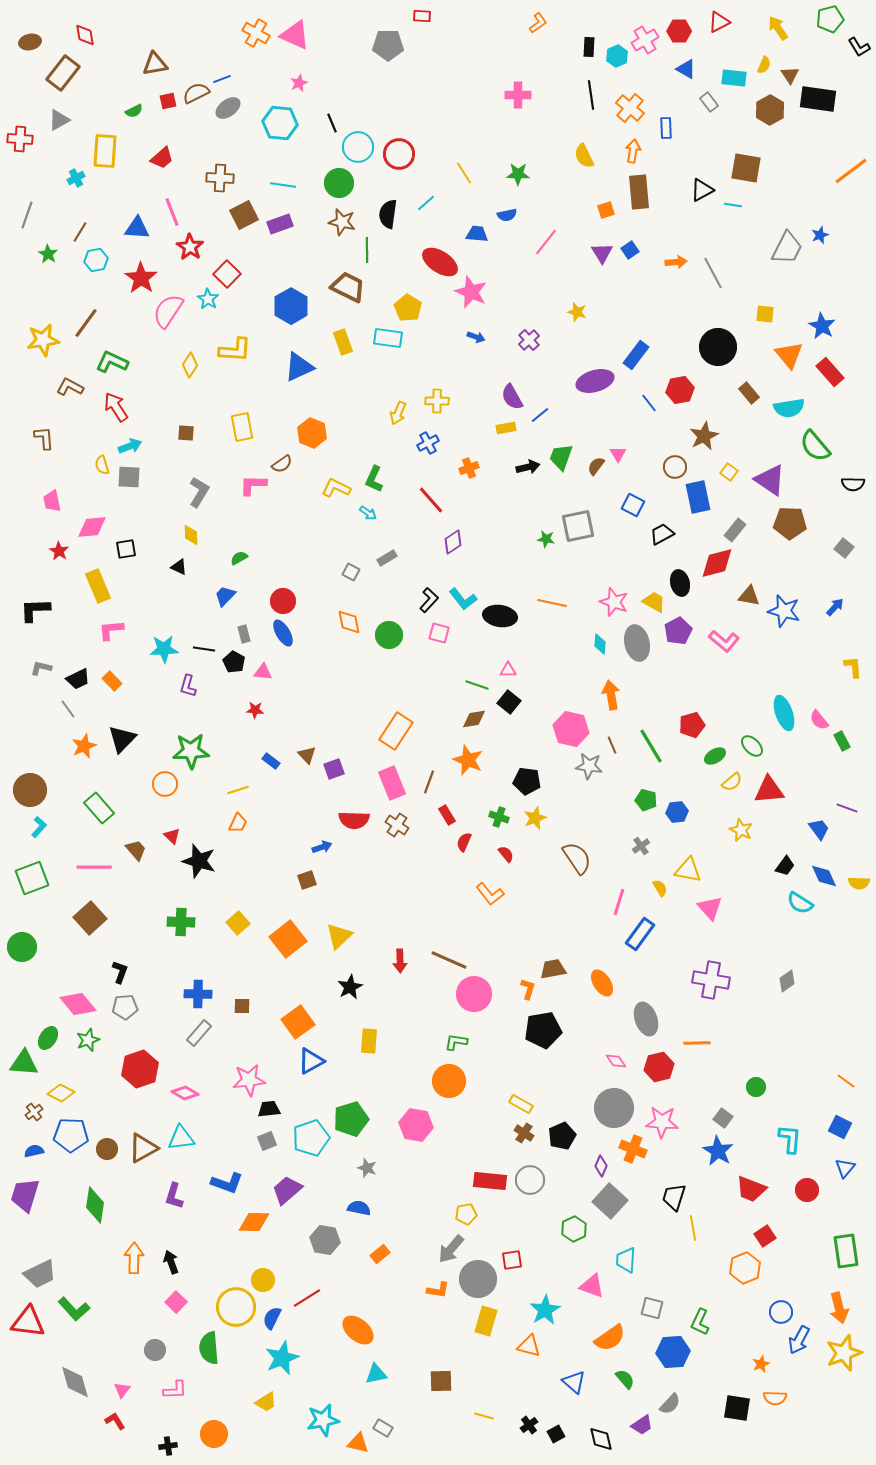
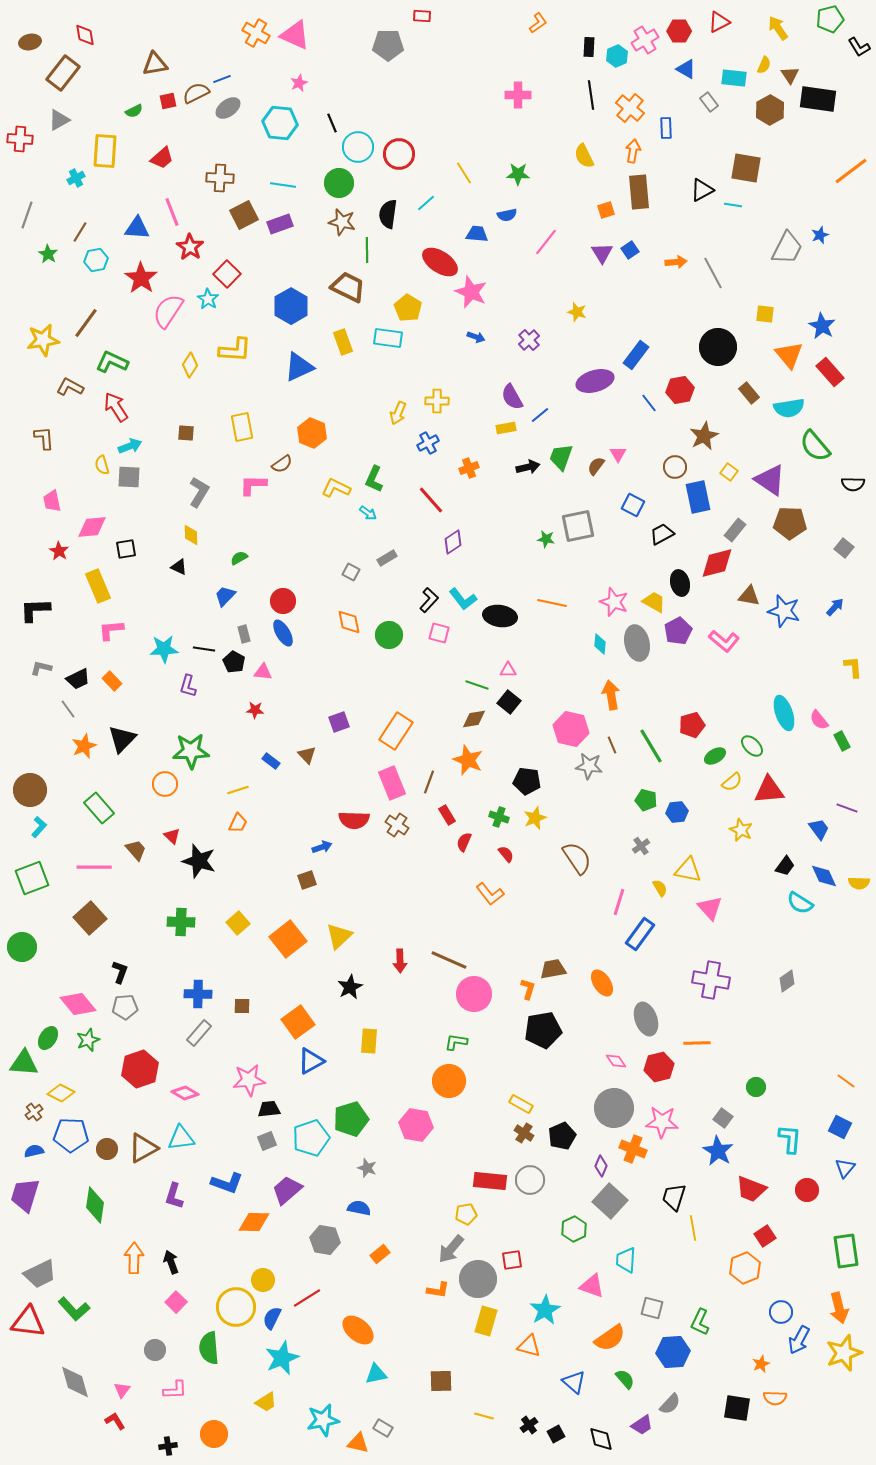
purple square at (334, 769): moved 5 px right, 47 px up
